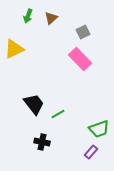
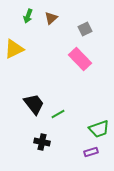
gray square: moved 2 px right, 3 px up
purple rectangle: rotated 32 degrees clockwise
